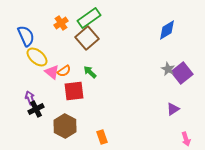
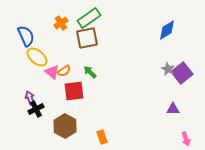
brown square: rotated 30 degrees clockwise
purple triangle: rotated 32 degrees clockwise
